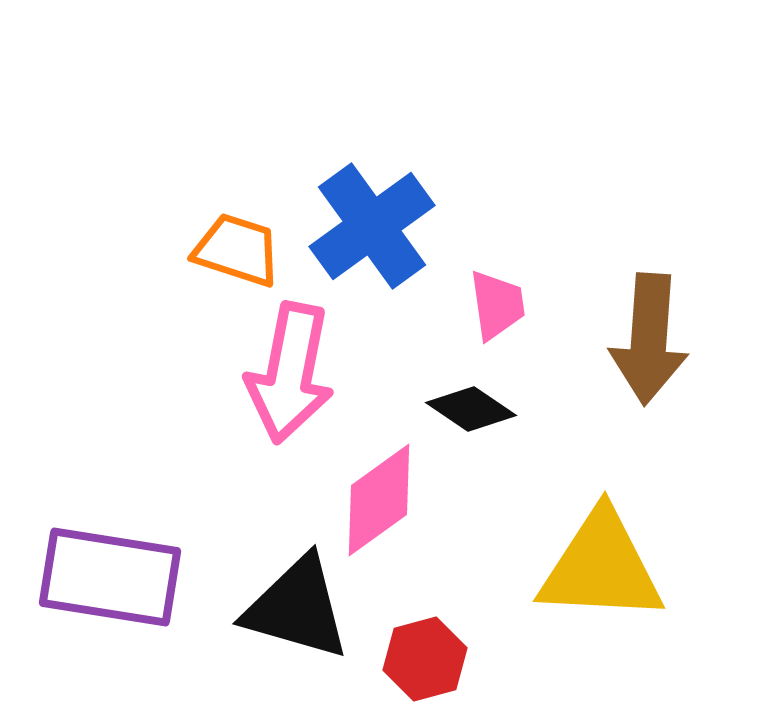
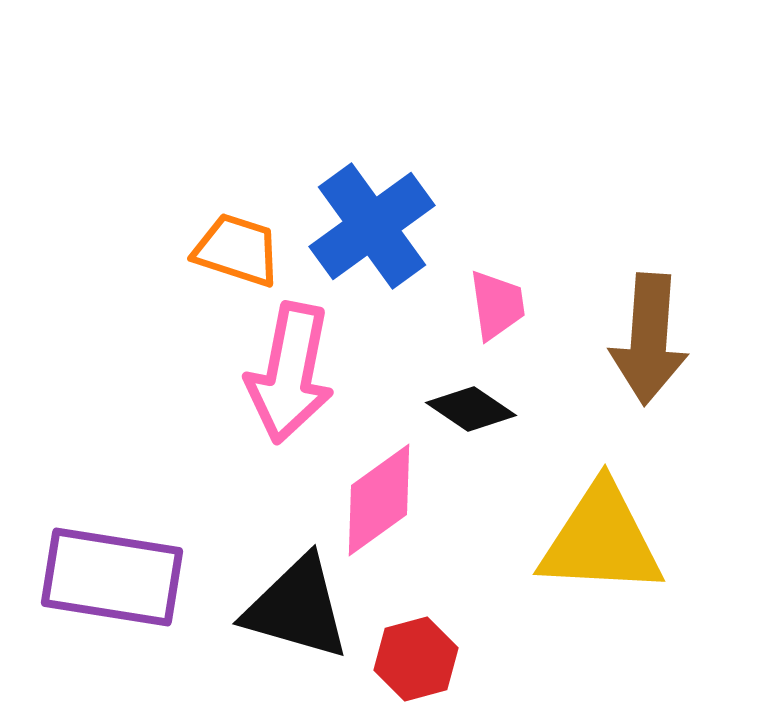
yellow triangle: moved 27 px up
purple rectangle: moved 2 px right
red hexagon: moved 9 px left
